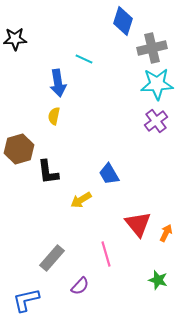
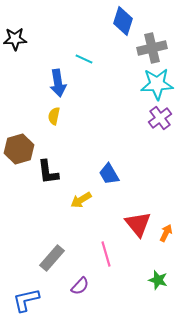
purple cross: moved 4 px right, 3 px up
